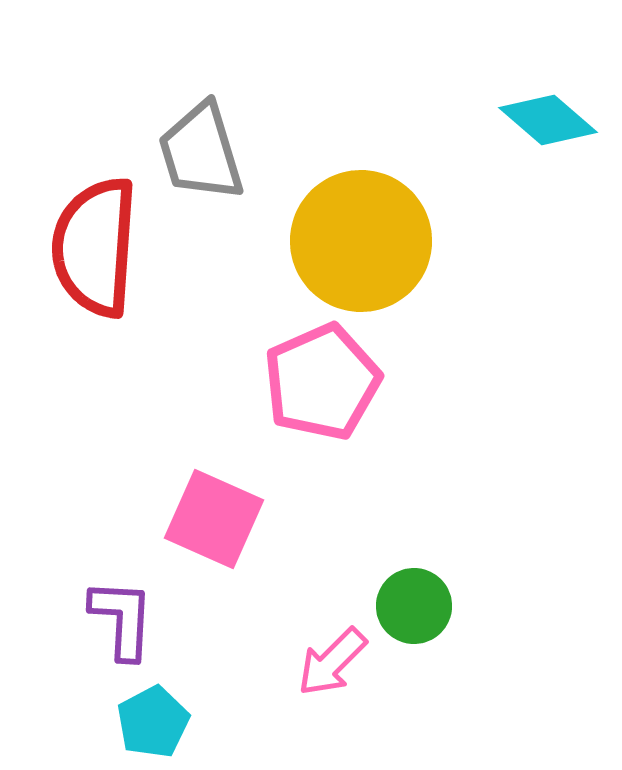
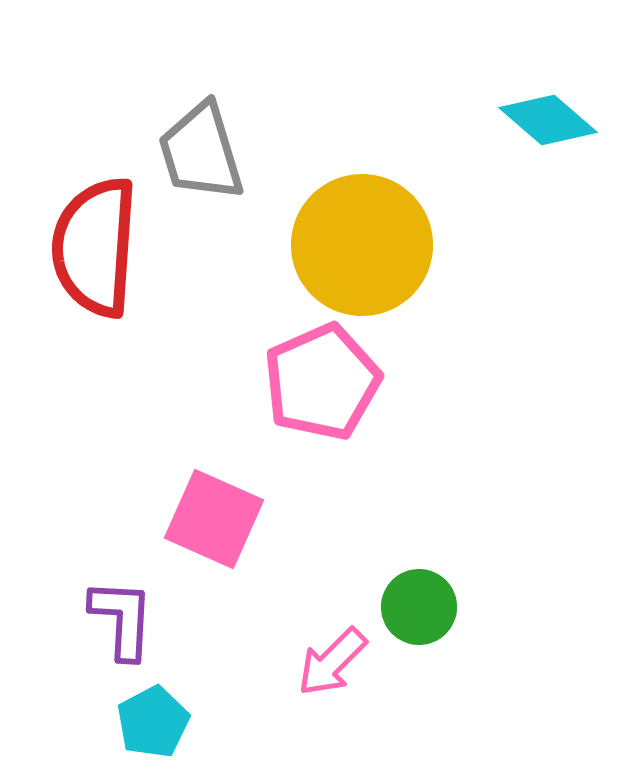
yellow circle: moved 1 px right, 4 px down
green circle: moved 5 px right, 1 px down
